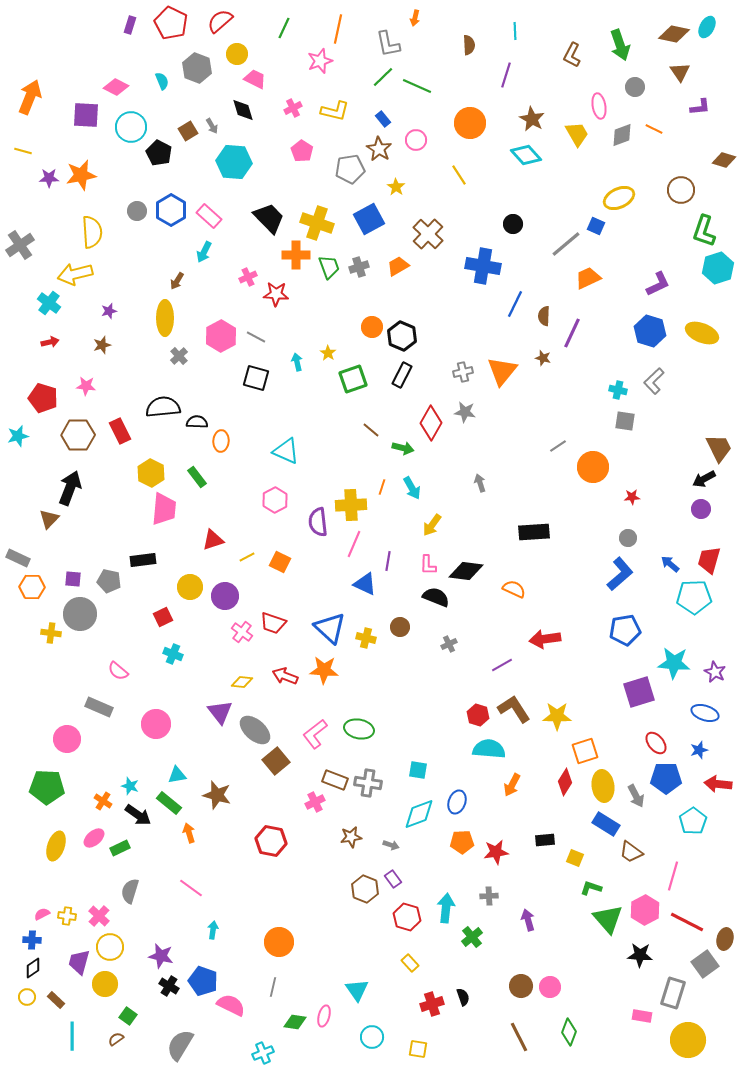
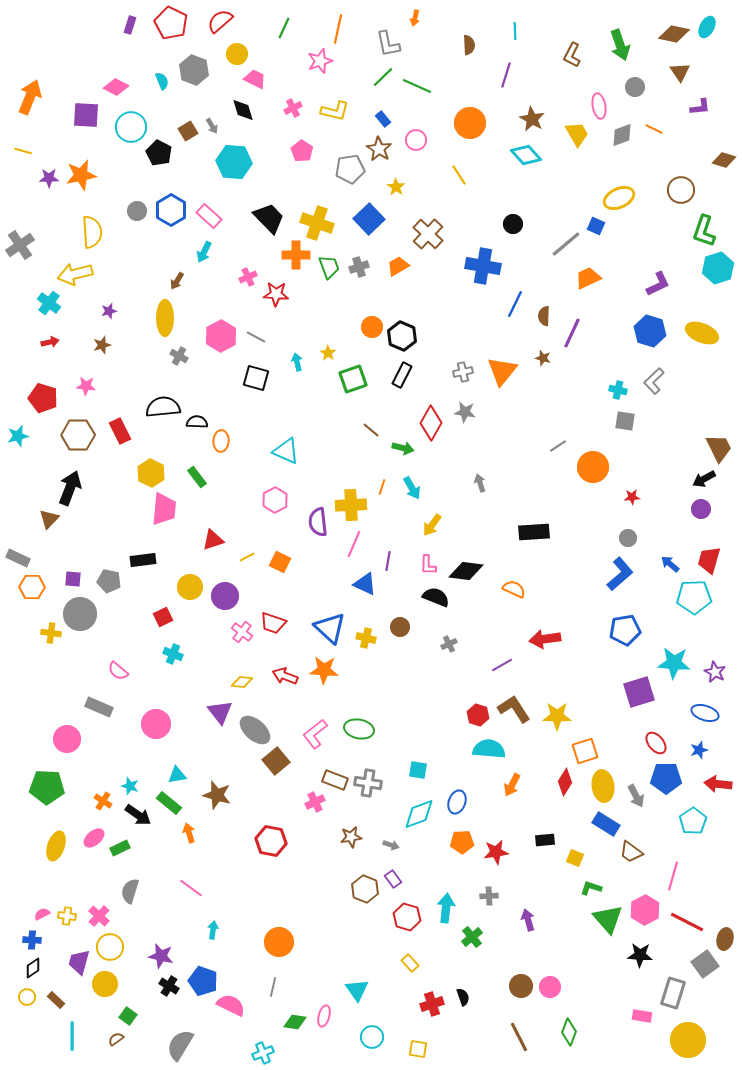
gray hexagon at (197, 68): moved 3 px left, 2 px down
blue square at (369, 219): rotated 16 degrees counterclockwise
gray cross at (179, 356): rotated 18 degrees counterclockwise
